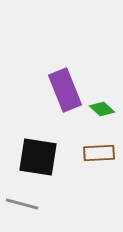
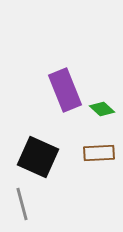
black square: rotated 15 degrees clockwise
gray line: rotated 60 degrees clockwise
